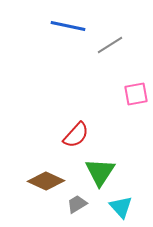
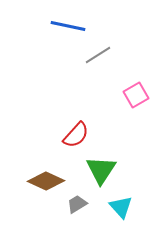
gray line: moved 12 px left, 10 px down
pink square: moved 1 px down; rotated 20 degrees counterclockwise
green triangle: moved 1 px right, 2 px up
